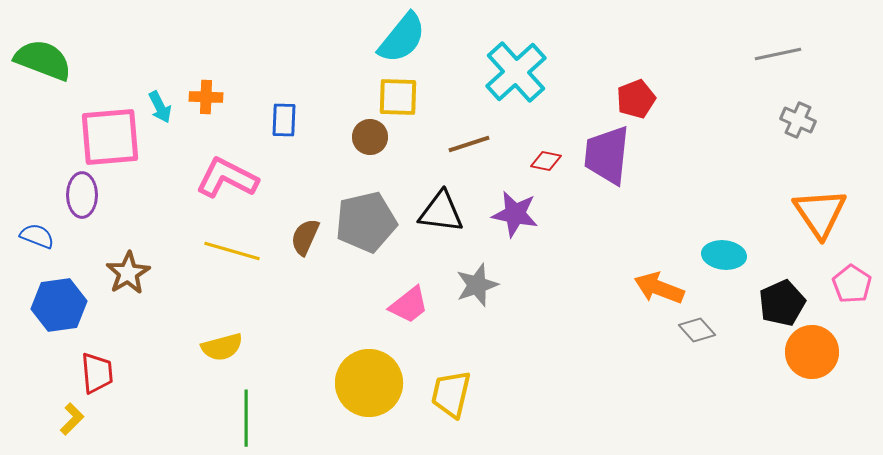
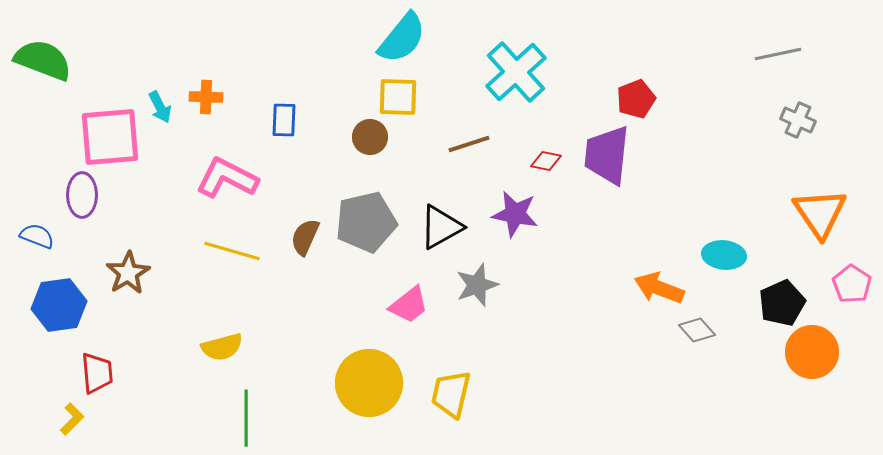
black triangle: moved 15 px down; rotated 36 degrees counterclockwise
